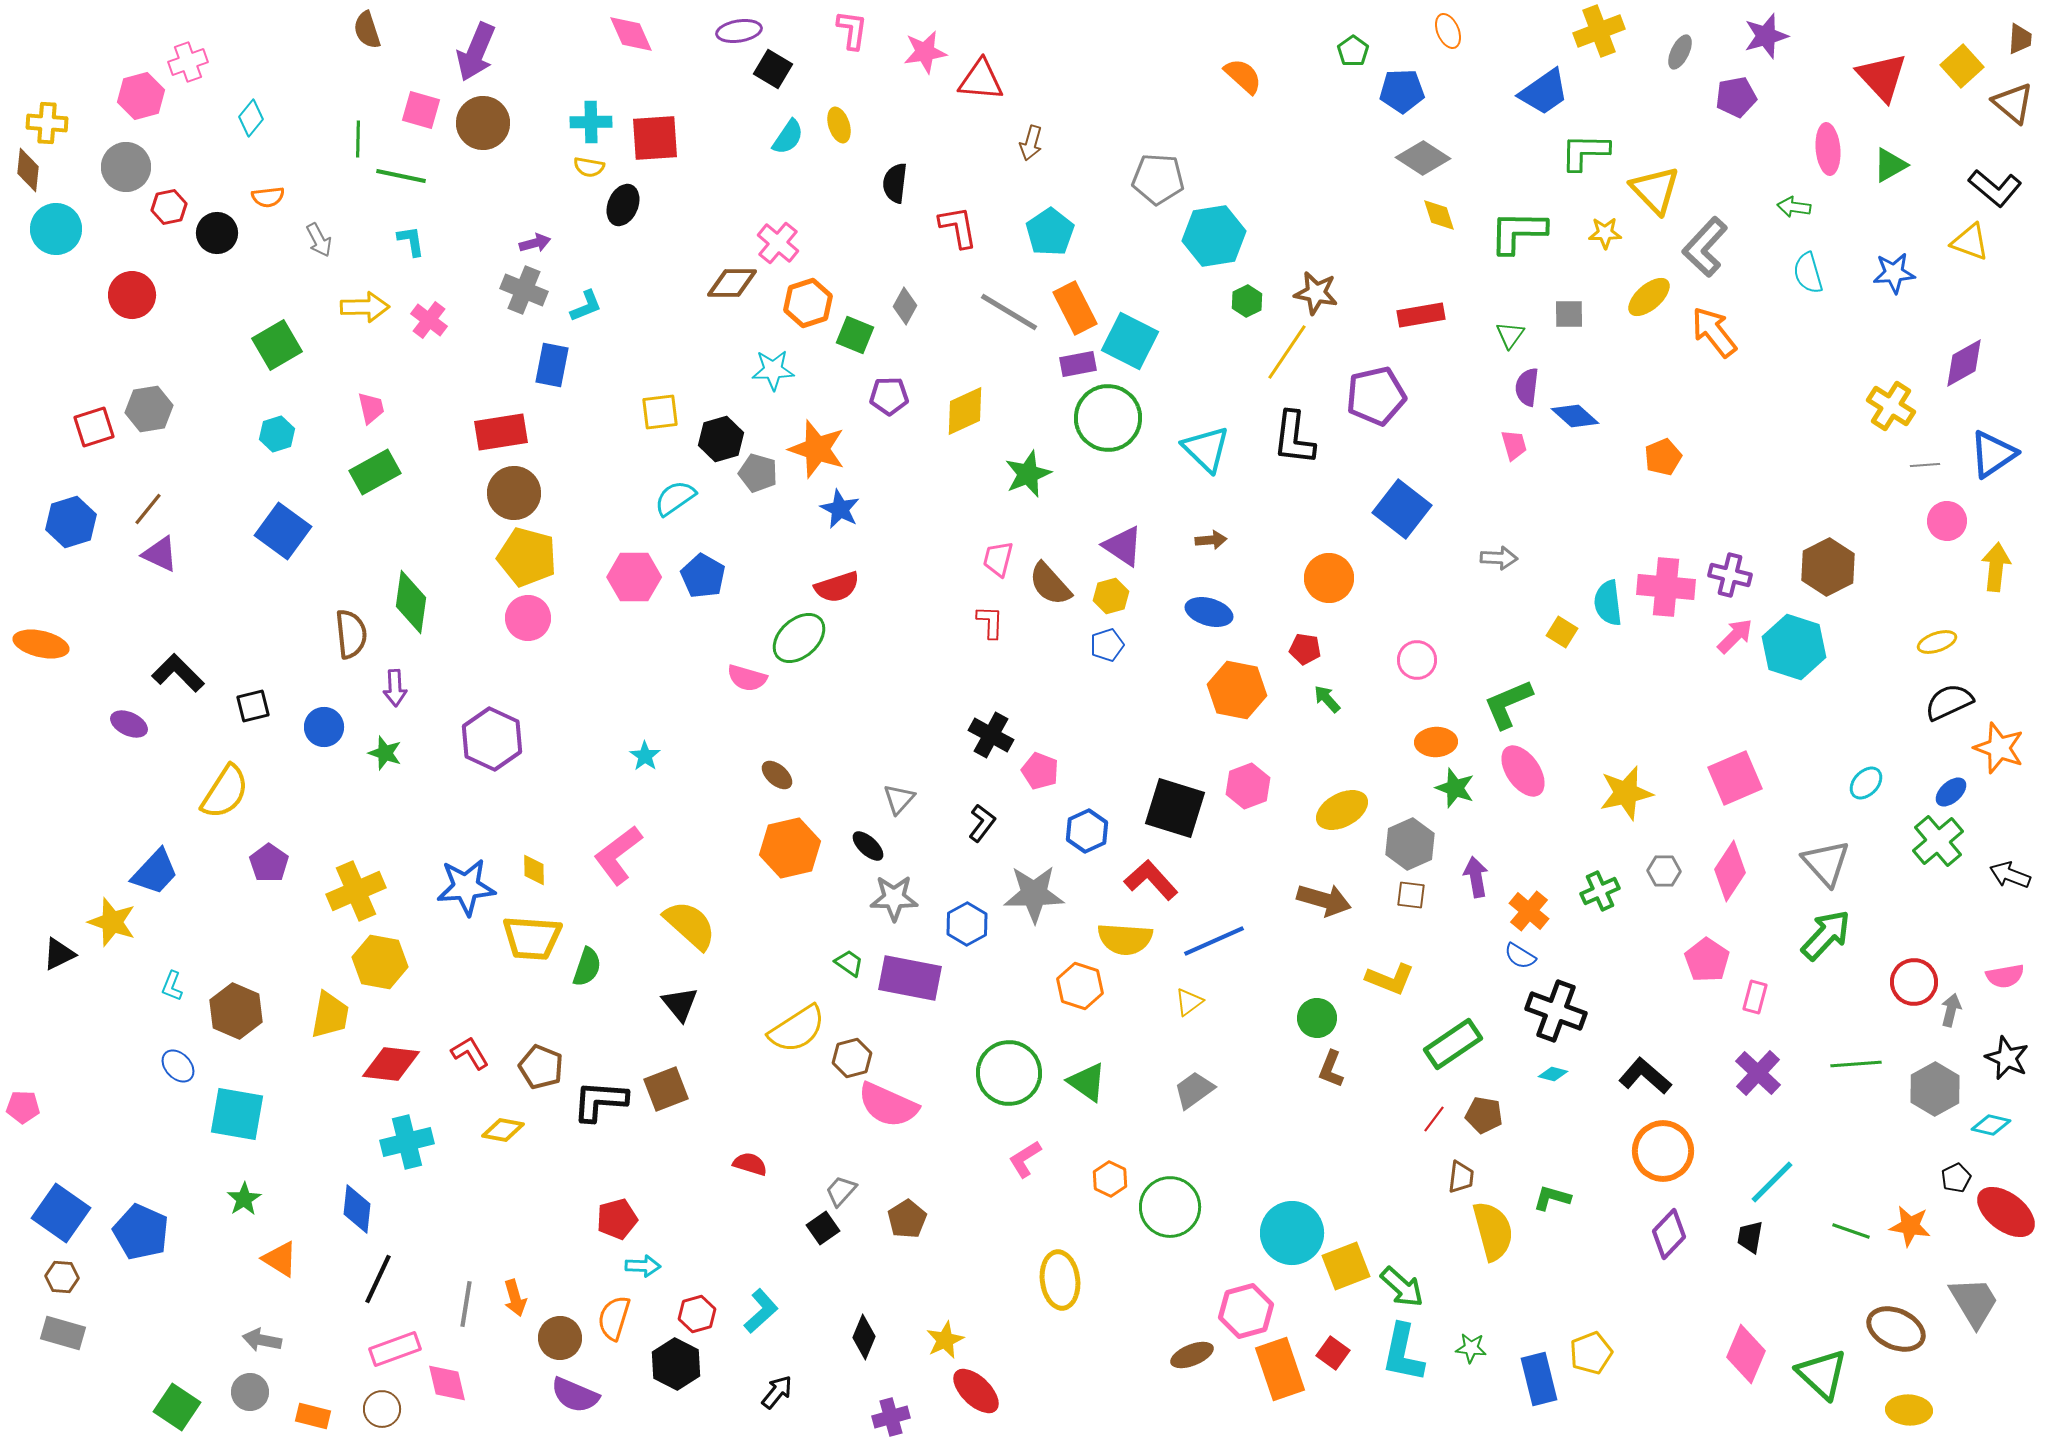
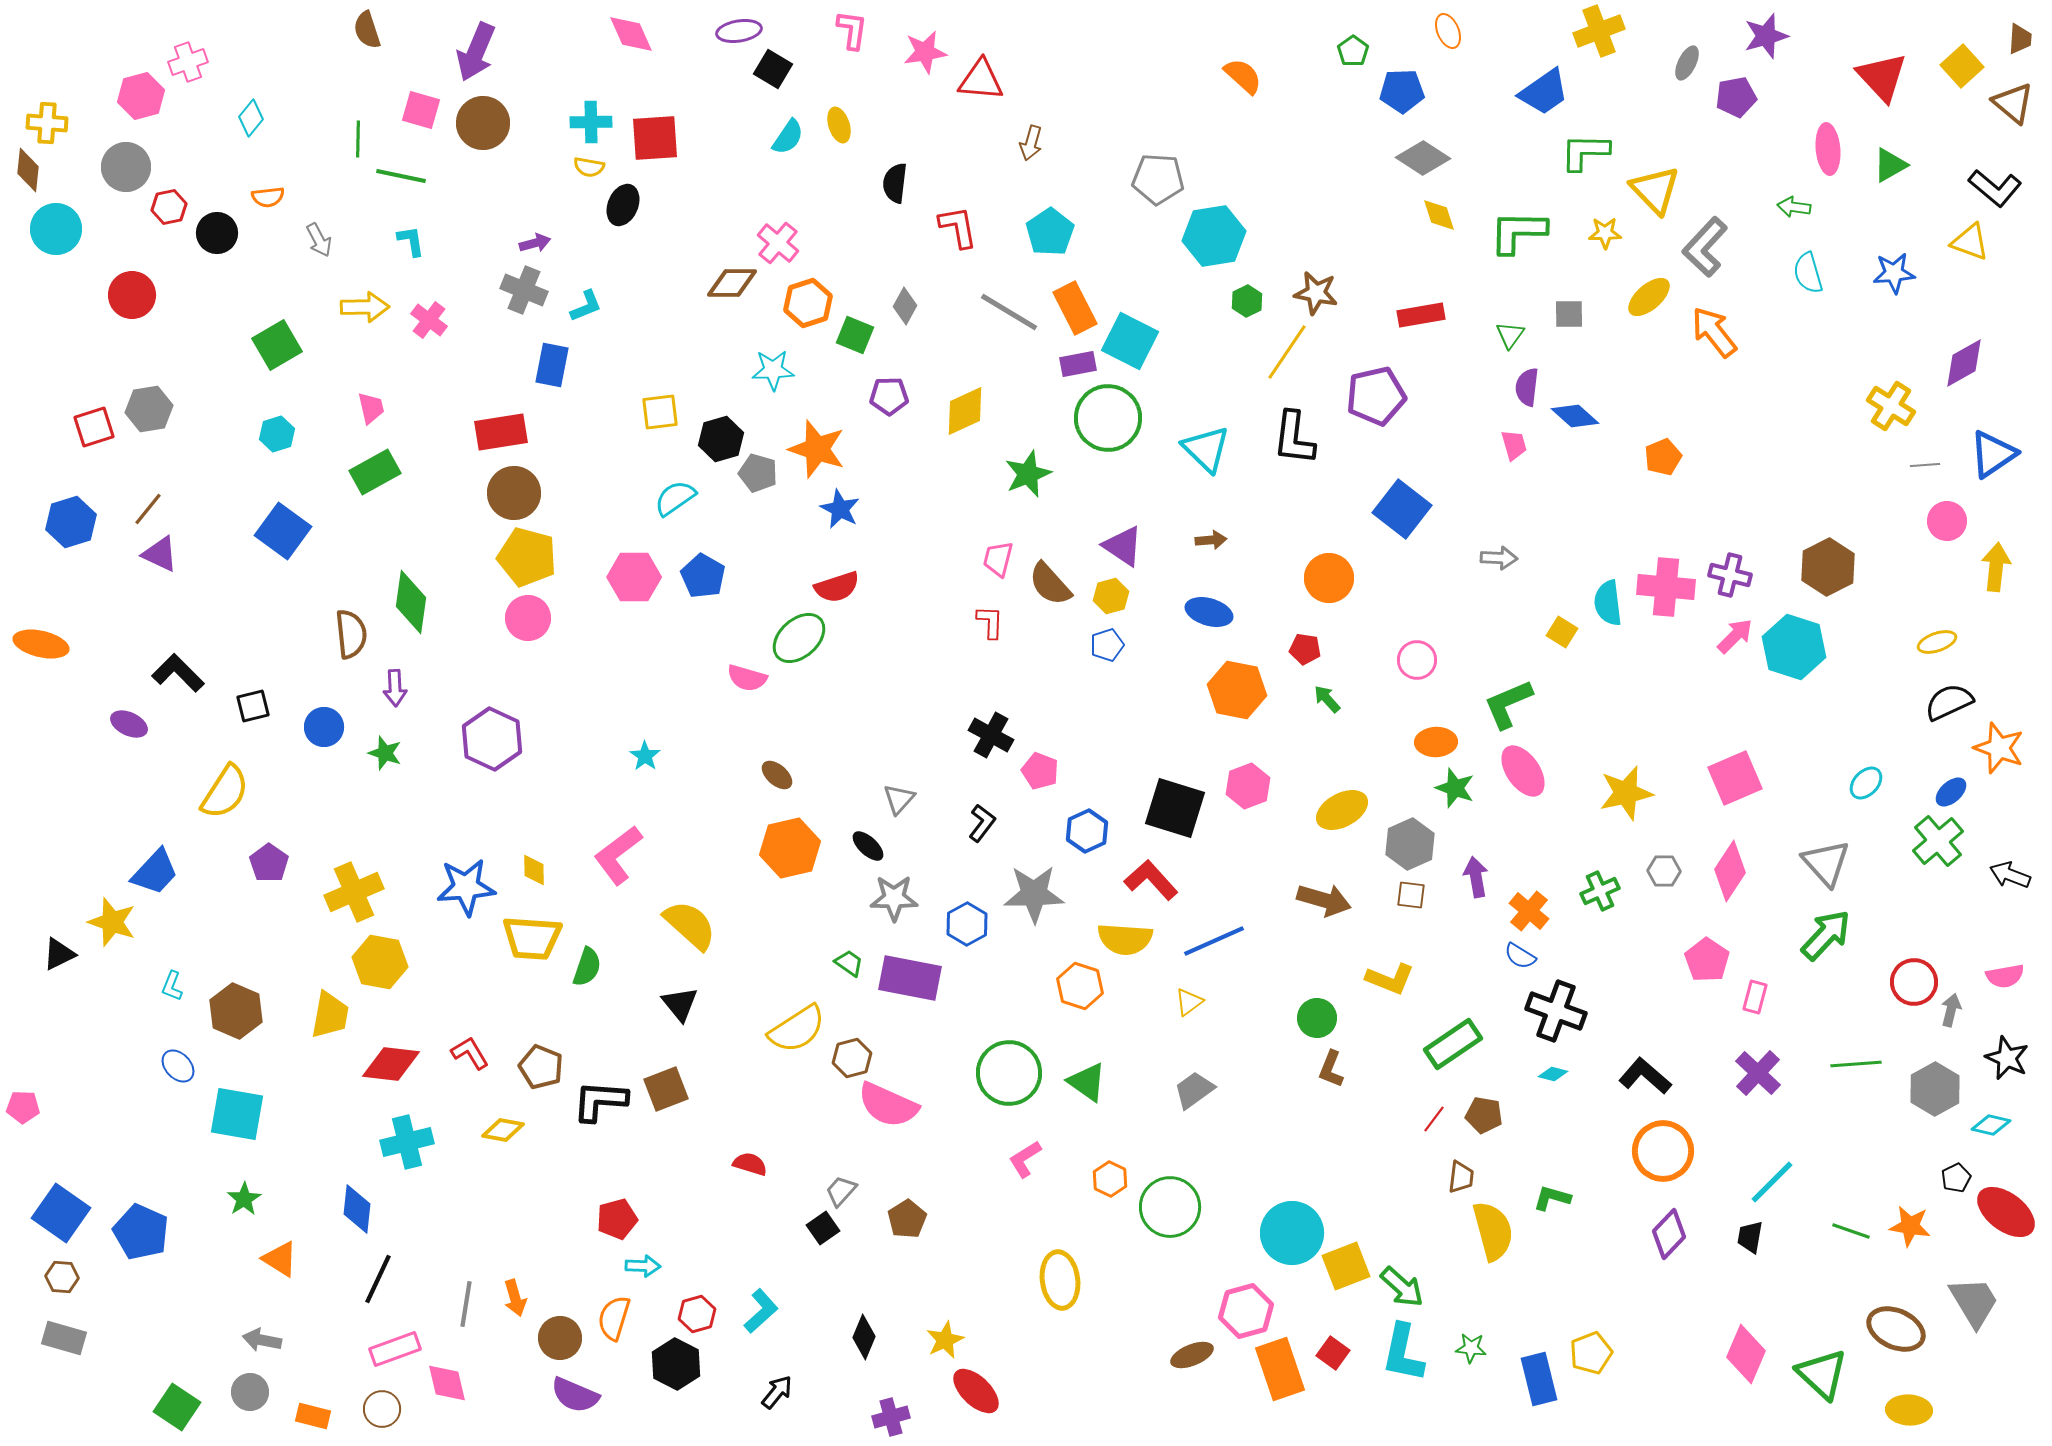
gray ellipse at (1680, 52): moved 7 px right, 11 px down
yellow cross at (356, 891): moved 2 px left, 1 px down
gray rectangle at (63, 1333): moved 1 px right, 5 px down
